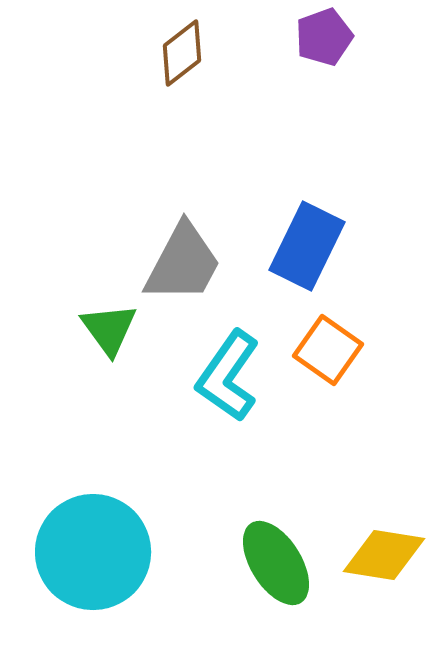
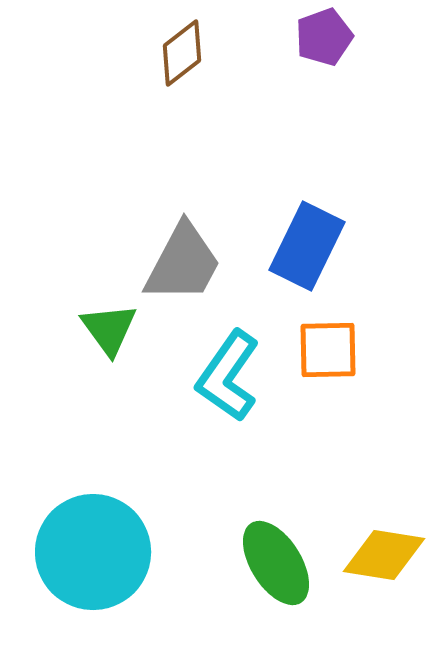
orange square: rotated 36 degrees counterclockwise
